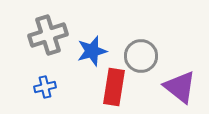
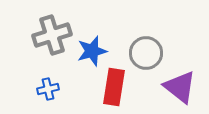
gray cross: moved 4 px right
gray circle: moved 5 px right, 3 px up
blue cross: moved 3 px right, 2 px down
